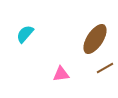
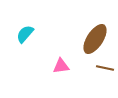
brown line: rotated 42 degrees clockwise
pink triangle: moved 8 px up
